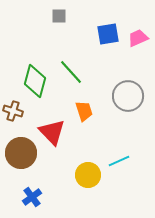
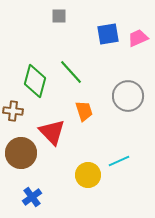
brown cross: rotated 12 degrees counterclockwise
